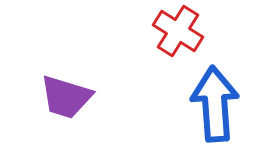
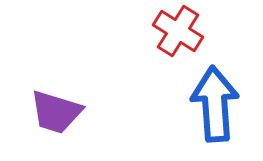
purple trapezoid: moved 10 px left, 15 px down
